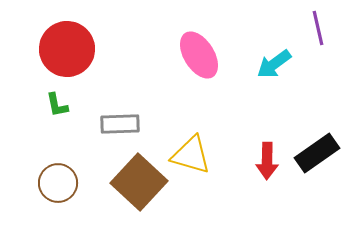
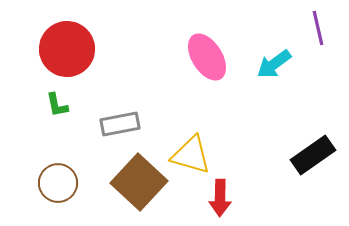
pink ellipse: moved 8 px right, 2 px down
gray rectangle: rotated 9 degrees counterclockwise
black rectangle: moved 4 px left, 2 px down
red arrow: moved 47 px left, 37 px down
